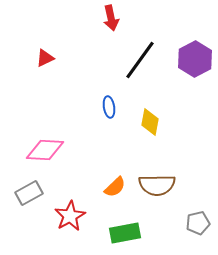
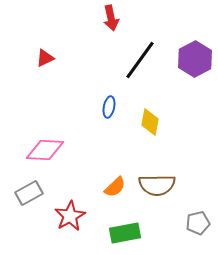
blue ellipse: rotated 20 degrees clockwise
